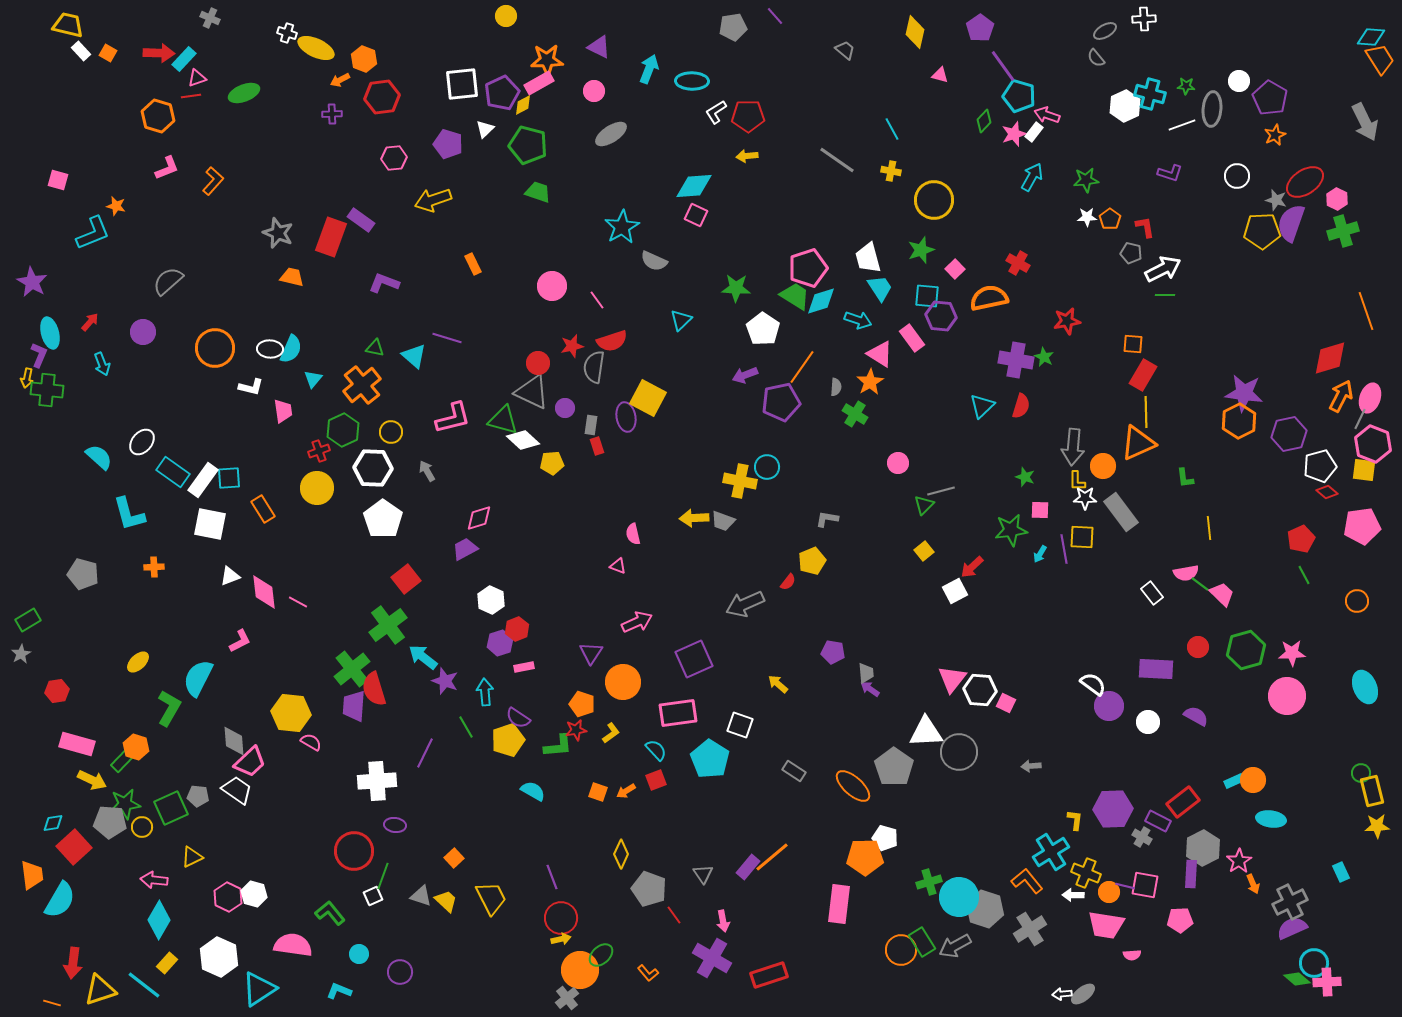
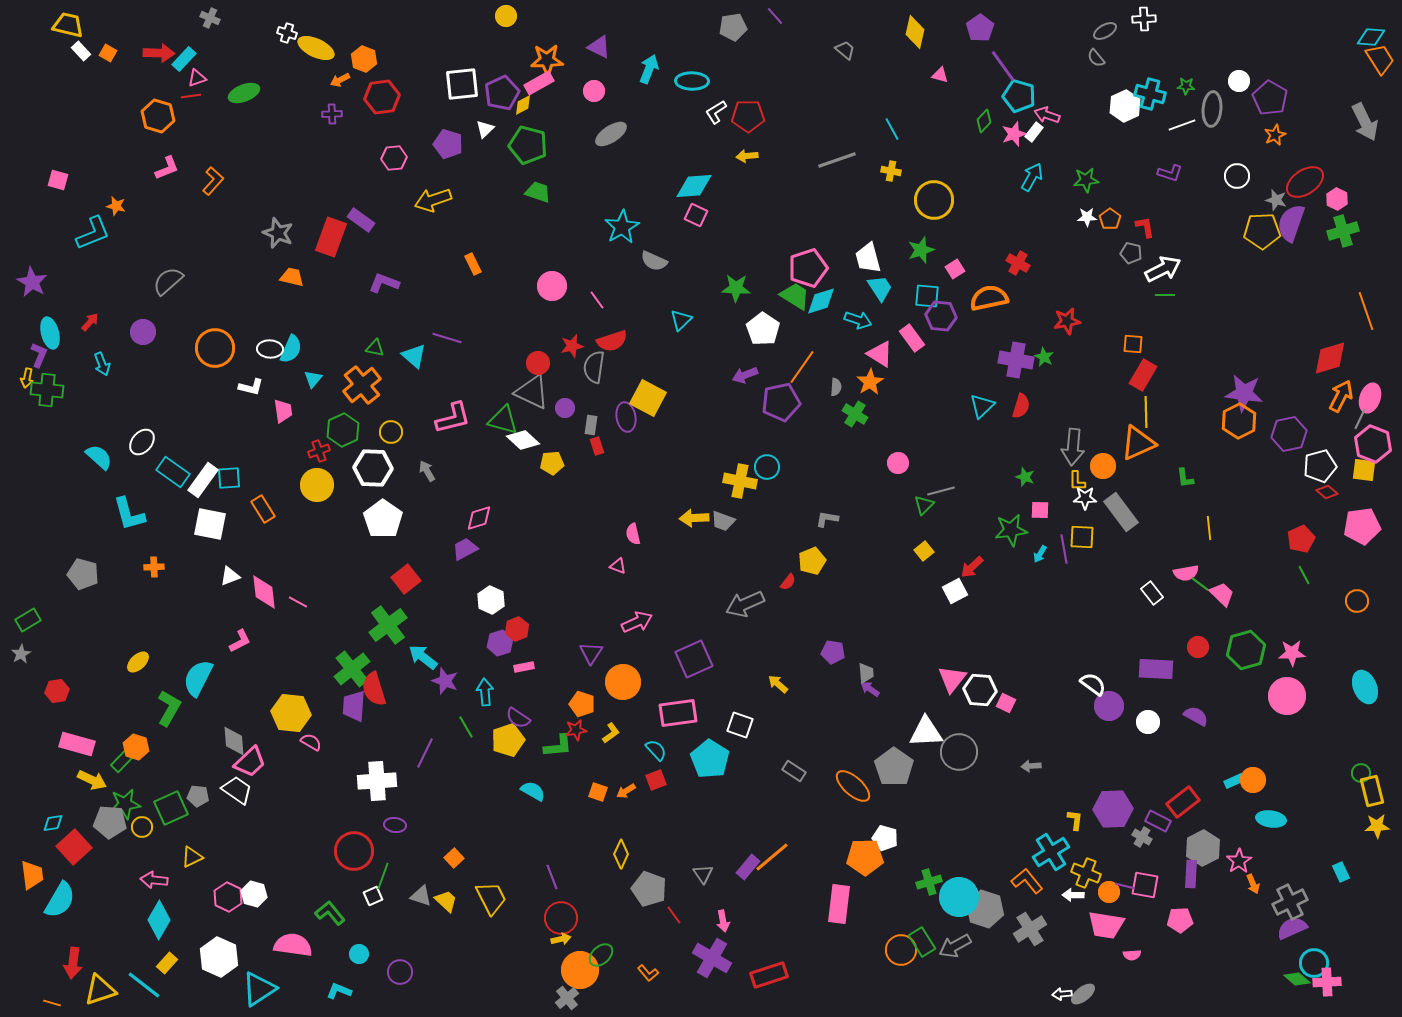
gray line at (837, 160): rotated 54 degrees counterclockwise
pink square at (955, 269): rotated 12 degrees clockwise
yellow circle at (317, 488): moved 3 px up
